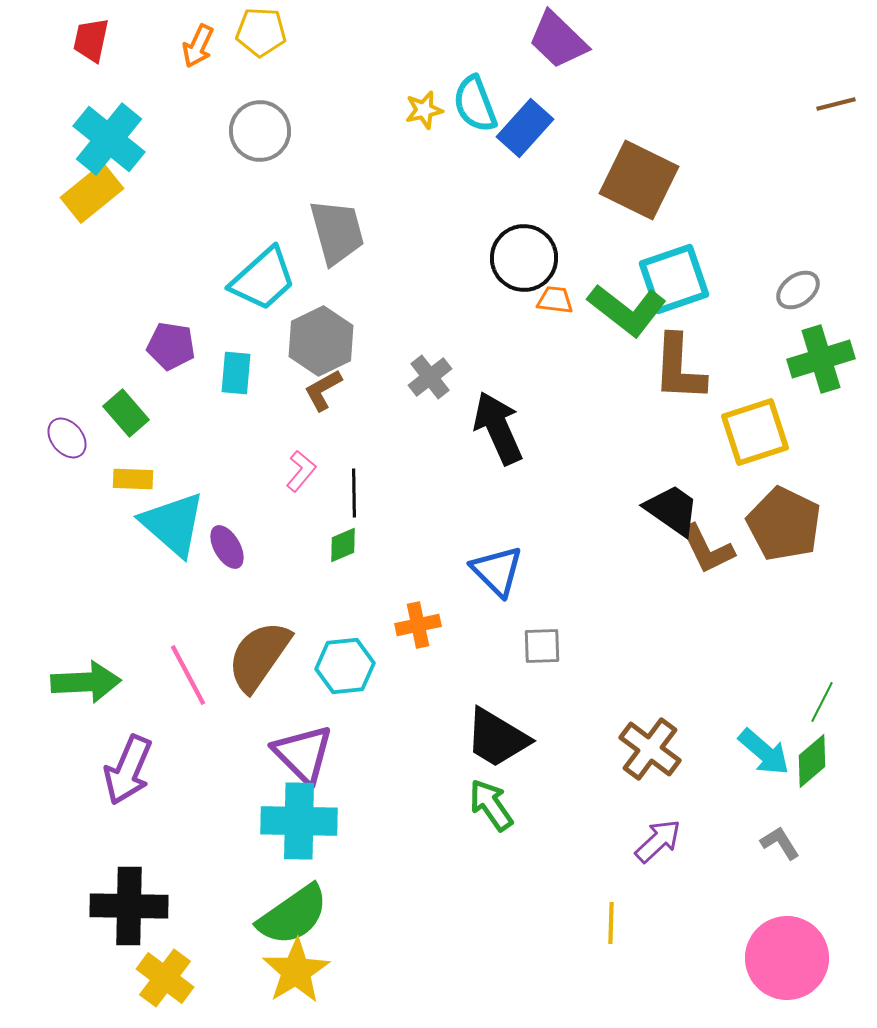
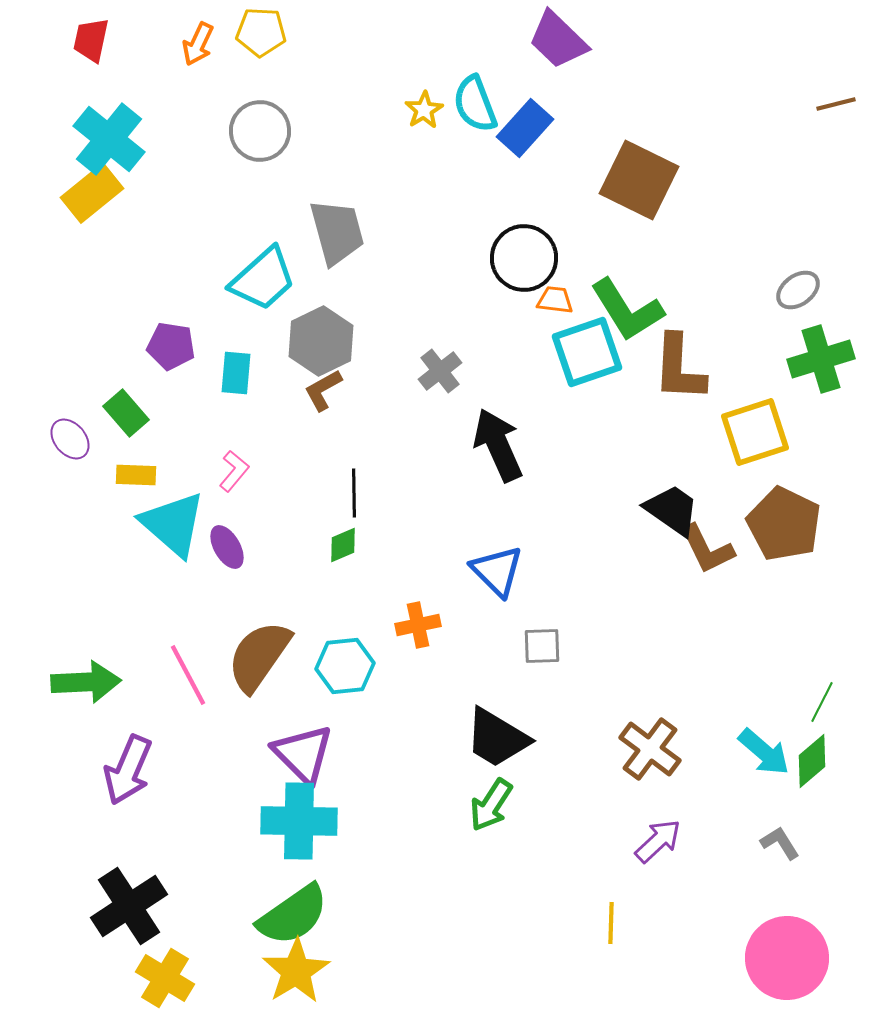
orange arrow at (198, 46): moved 2 px up
yellow star at (424, 110): rotated 18 degrees counterclockwise
cyan square at (674, 279): moved 87 px left, 73 px down
green L-shape at (627, 310): rotated 20 degrees clockwise
gray cross at (430, 377): moved 10 px right, 6 px up
black arrow at (498, 428): moved 17 px down
purple ellipse at (67, 438): moved 3 px right, 1 px down
pink L-shape at (301, 471): moved 67 px left
yellow rectangle at (133, 479): moved 3 px right, 4 px up
green arrow at (491, 805): rotated 112 degrees counterclockwise
black cross at (129, 906): rotated 34 degrees counterclockwise
yellow cross at (165, 978): rotated 6 degrees counterclockwise
